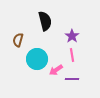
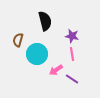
purple star: rotated 24 degrees counterclockwise
pink line: moved 1 px up
cyan circle: moved 5 px up
purple line: rotated 32 degrees clockwise
